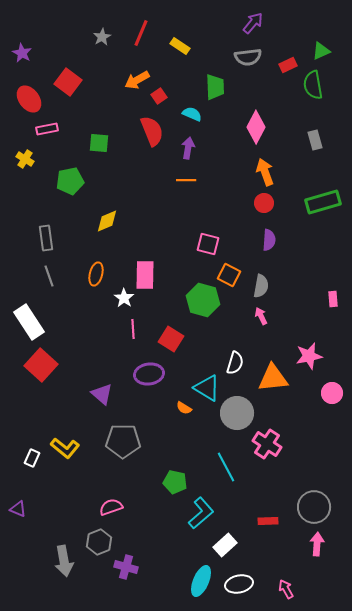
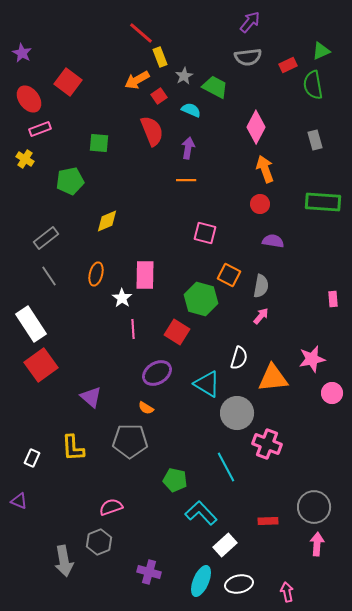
purple arrow at (253, 23): moved 3 px left, 1 px up
red line at (141, 33): rotated 72 degrees counterclockwise
gray star at (102, 37): moved 82 px right, 39 px down
yellow rectangle at (180, 46): moved 20 px left, 11 px down; rotated 36 degrees clockwise
green trapezoid at (215, 87): rotated 60 degrees counterclockwise
cyan semicircle at (192, 114): moved 1 px left, 4 px up
pink rectangle at (47, 129): moved 7 px left; rotated 10 degrees counterclockwise
orange arrow at (265, 172): moved 3 px up
green rectangle at (323, 202): rotated 20 degrees clockwise
red circle at (264, 203): moved 4 px left, 1 px down
gray rectangle at (46, 238): rotated 60 degrees clockwise
purple semicircle at (269, 240): moved 4 px right, 1 px down; rotated 85 degrees counterclockwise
pink square at (208, 244): moved 3 px left, 11 px up
gray line at (49, 276): rotated 15 degrees counterclockwise
white star at (124, 298): moved 2 px left
green hexagon at (203, 300): moved 2 px left, 1 px up
pink arrow at (261, 316): rotated 66 degrees clockwise
white rectangle at (29, 322): moved 2 px right, 2 px down
red square at (171, 339): moved 6 px right, 7 px up
pink star at (309, 356): moved 3 px right, 3 px down
white semicircle at (235, 363): moved 4 px right, 5 px up
red square at (41, 365): rotated 12 degrees clockwise
purple ellipse at (149, 374): moved 8 px right, 1 px up; rotated 24 degrees counterclockwise
cyan triangle at (207, 388): moved 4 px up
purple triangle at (102, 394): moved 11 px left, 3 px down
orange semicircle at (184, 408): moved 38 px left
gray pentagon at (123, 441): moved 7 px right
pink cross at (267, 444): rotated 12 degrees counterclockwise
yellow L-shape at (65, 448): moved 8 px right; rotated 48 degrees clockwise
green pentagon at (175, 482): moved 2 px up
purple triangle at (18, 509): moved 1 px right, 8 px up
cyan L-shape at (201, 513): rotated 92 degrees counterclockwise
purple cross at (126, 567): moved 23 px right, 5 px down
pink arrow at (286, 589): moved 1 px right, 3 px down; rotated 18 degrees clockwise
